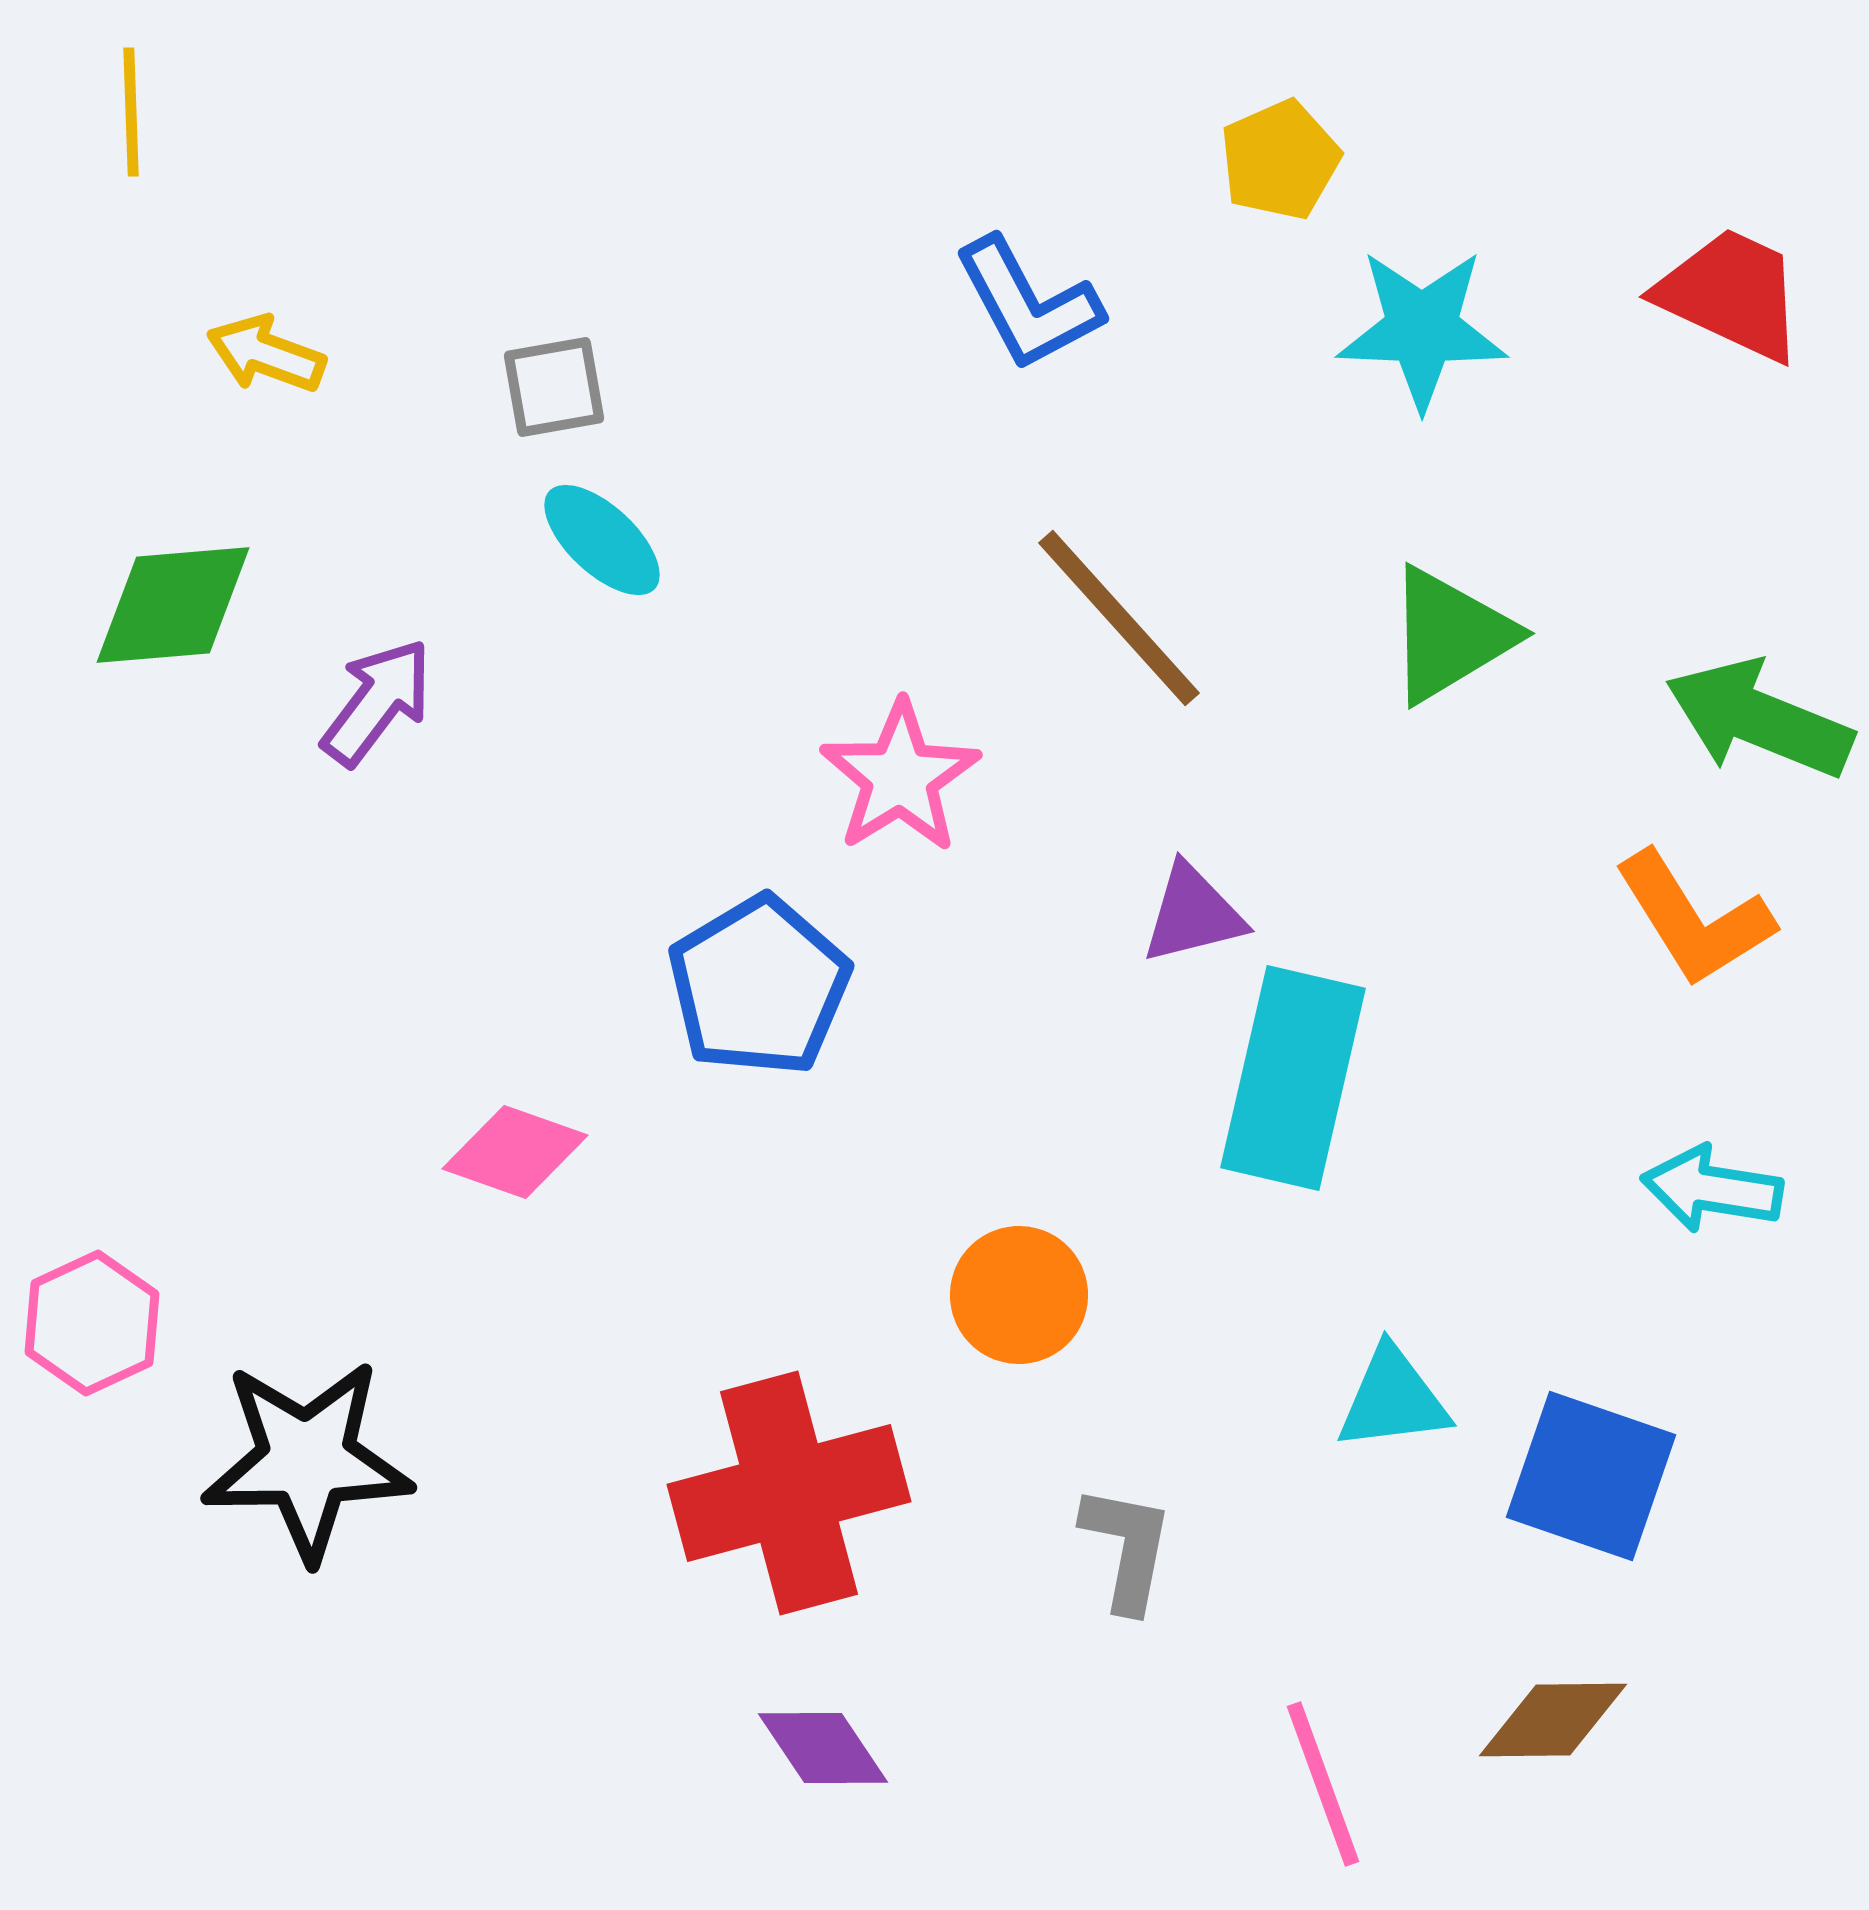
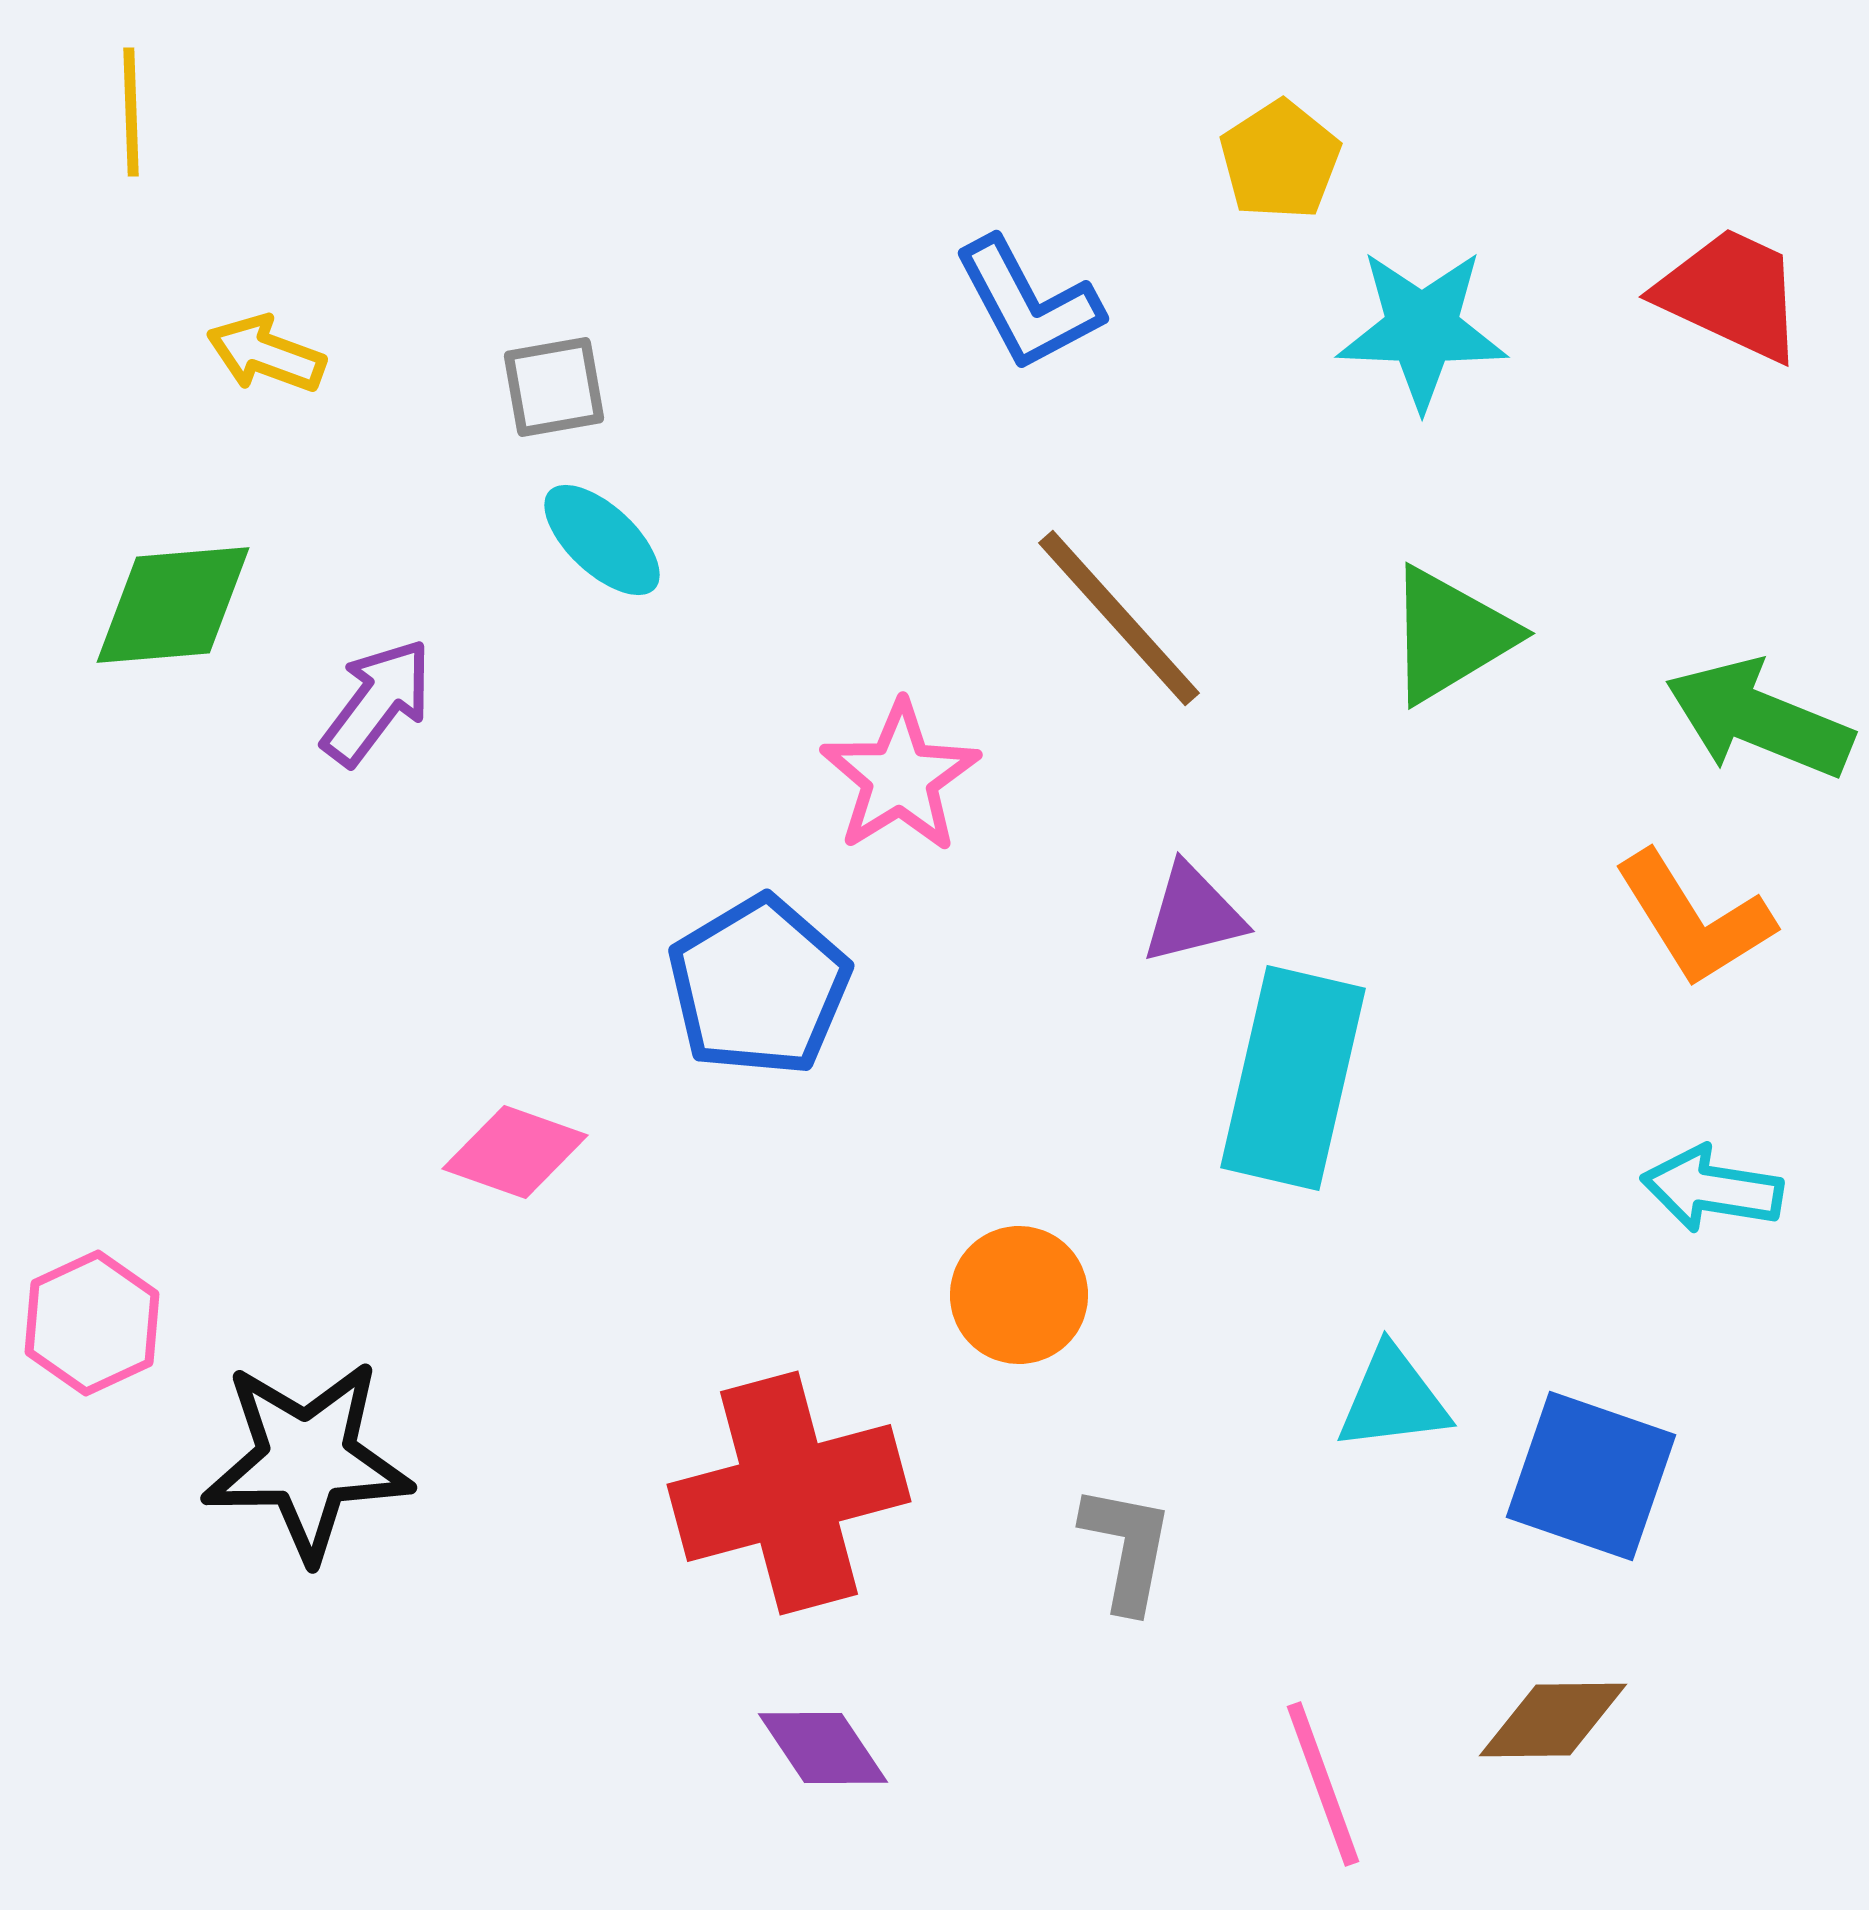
yellow pentagon: rotated 9 degrees counterclockwise
